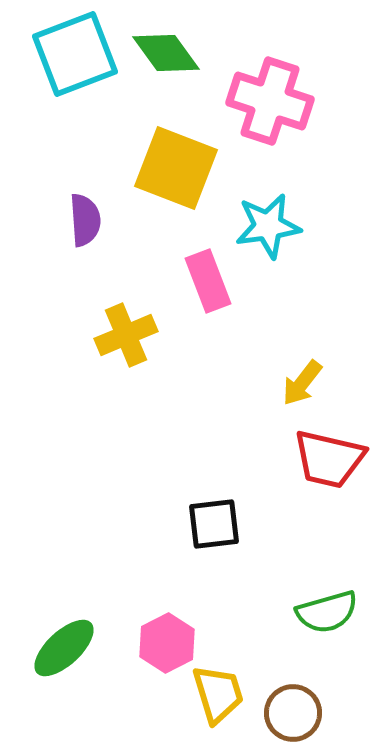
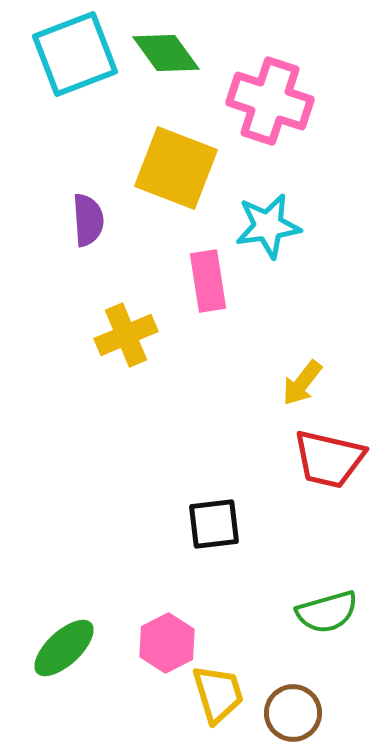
purple semicircle: moved 3 px right
pink rectangle: rotated 12 degrees clockwise
